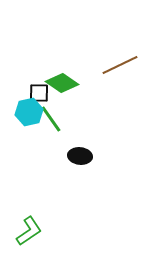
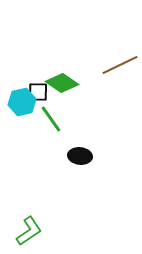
black square: moved 1 px left, 1 px up
cyan hexagon: moved 7 px left, 10 px up
